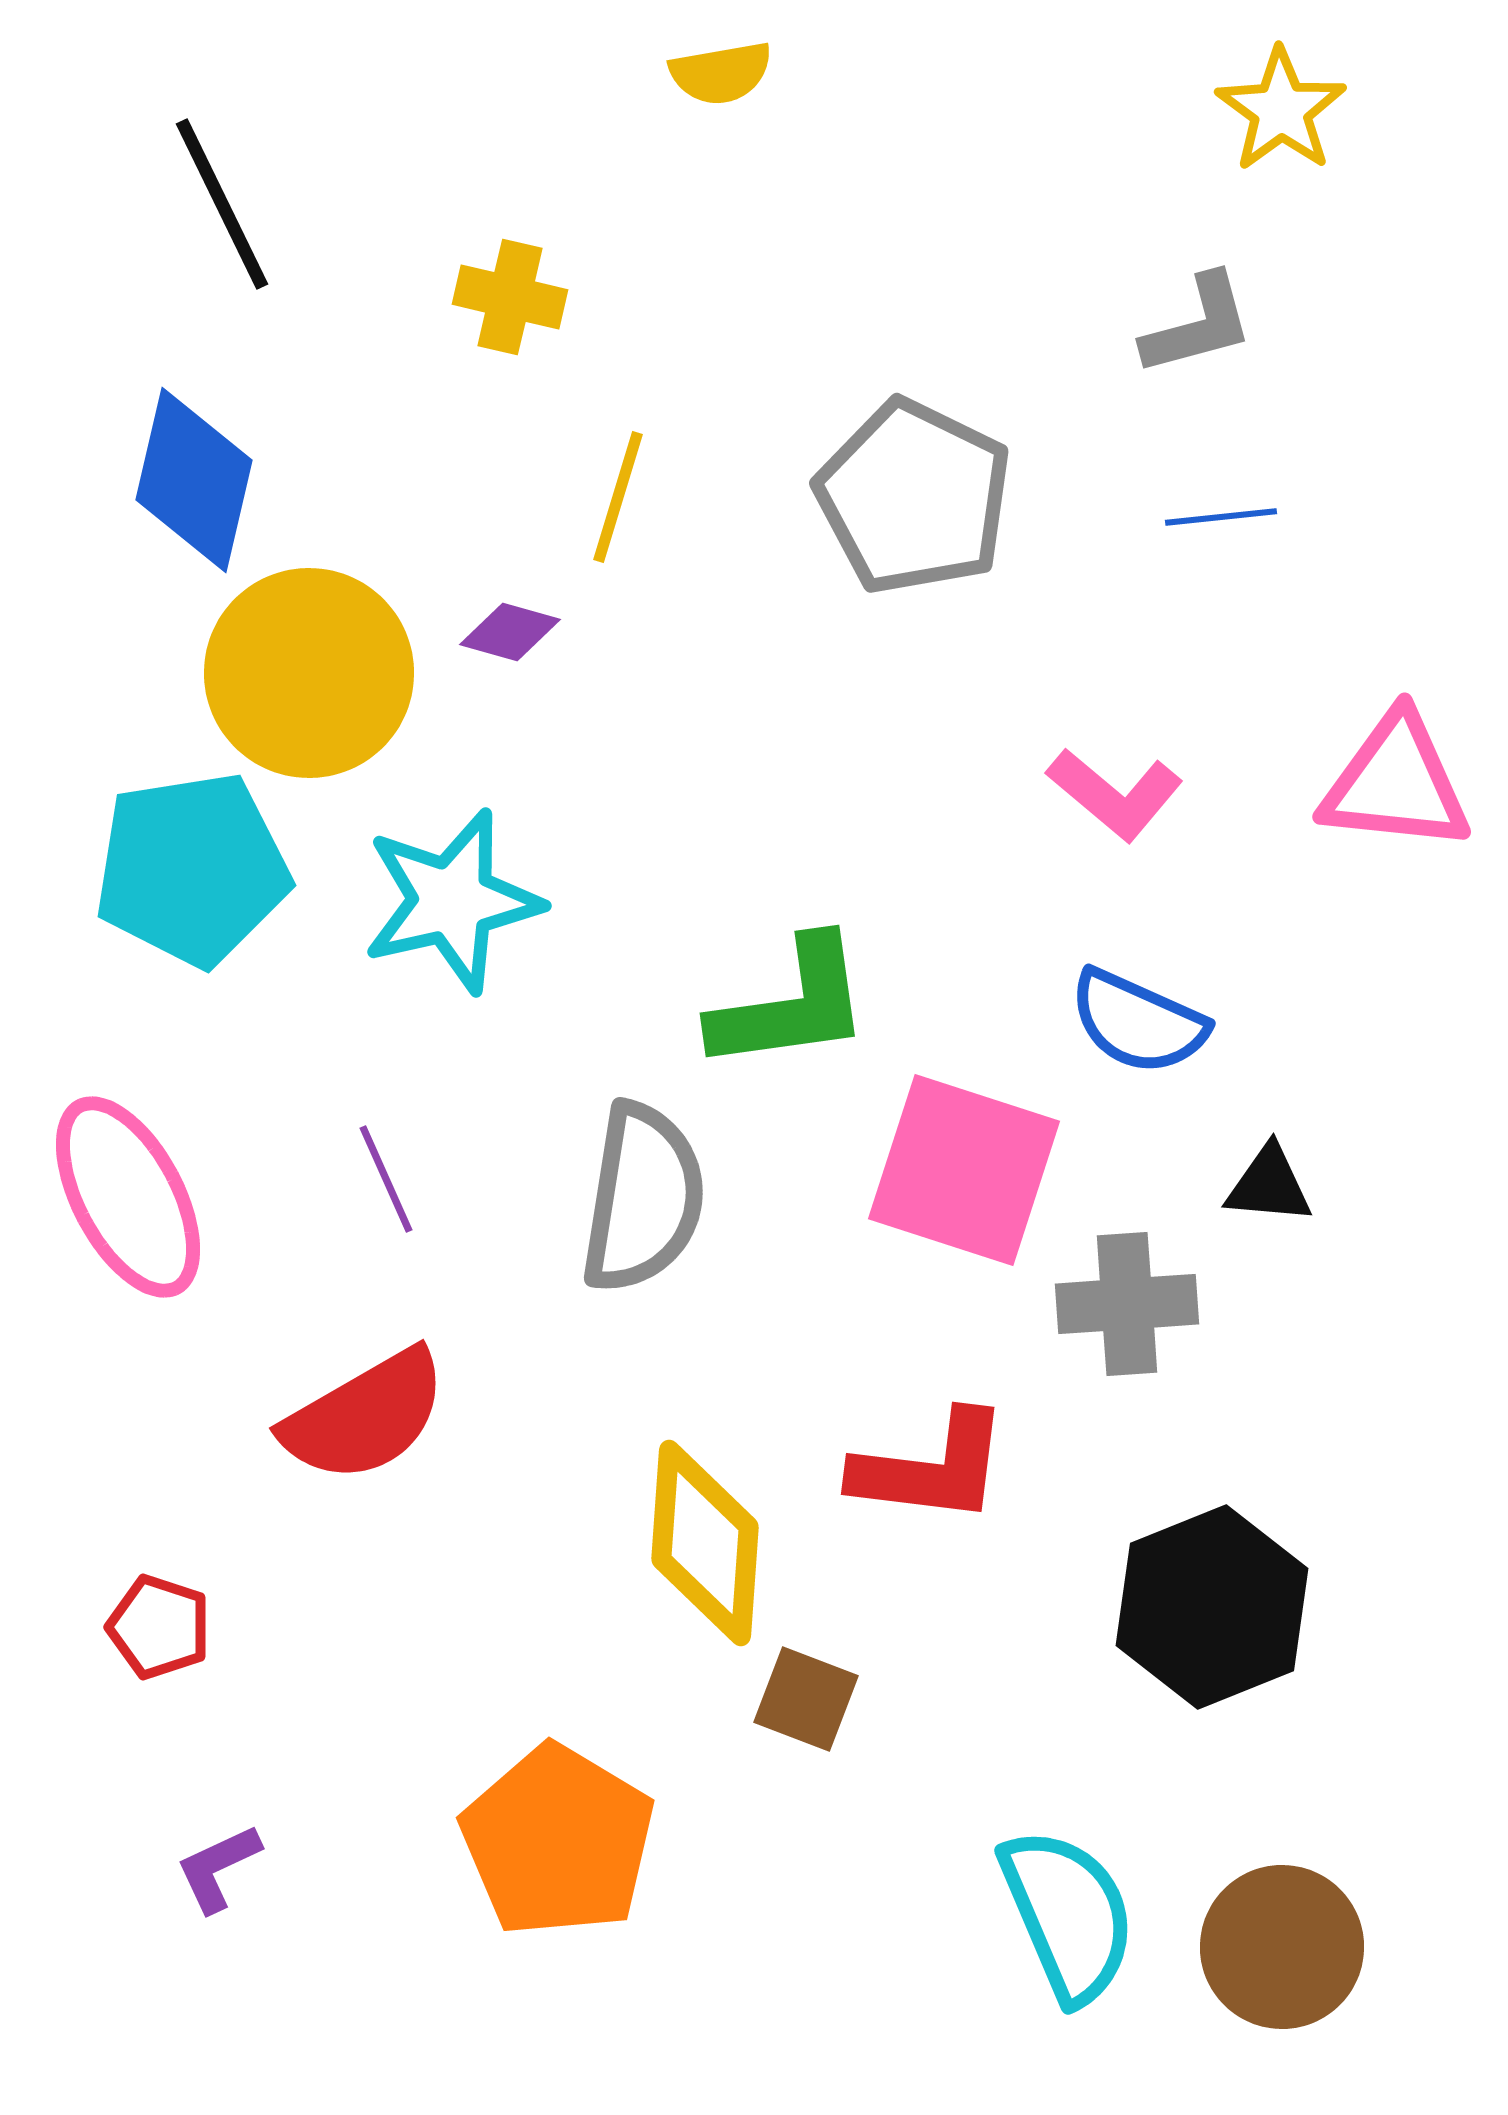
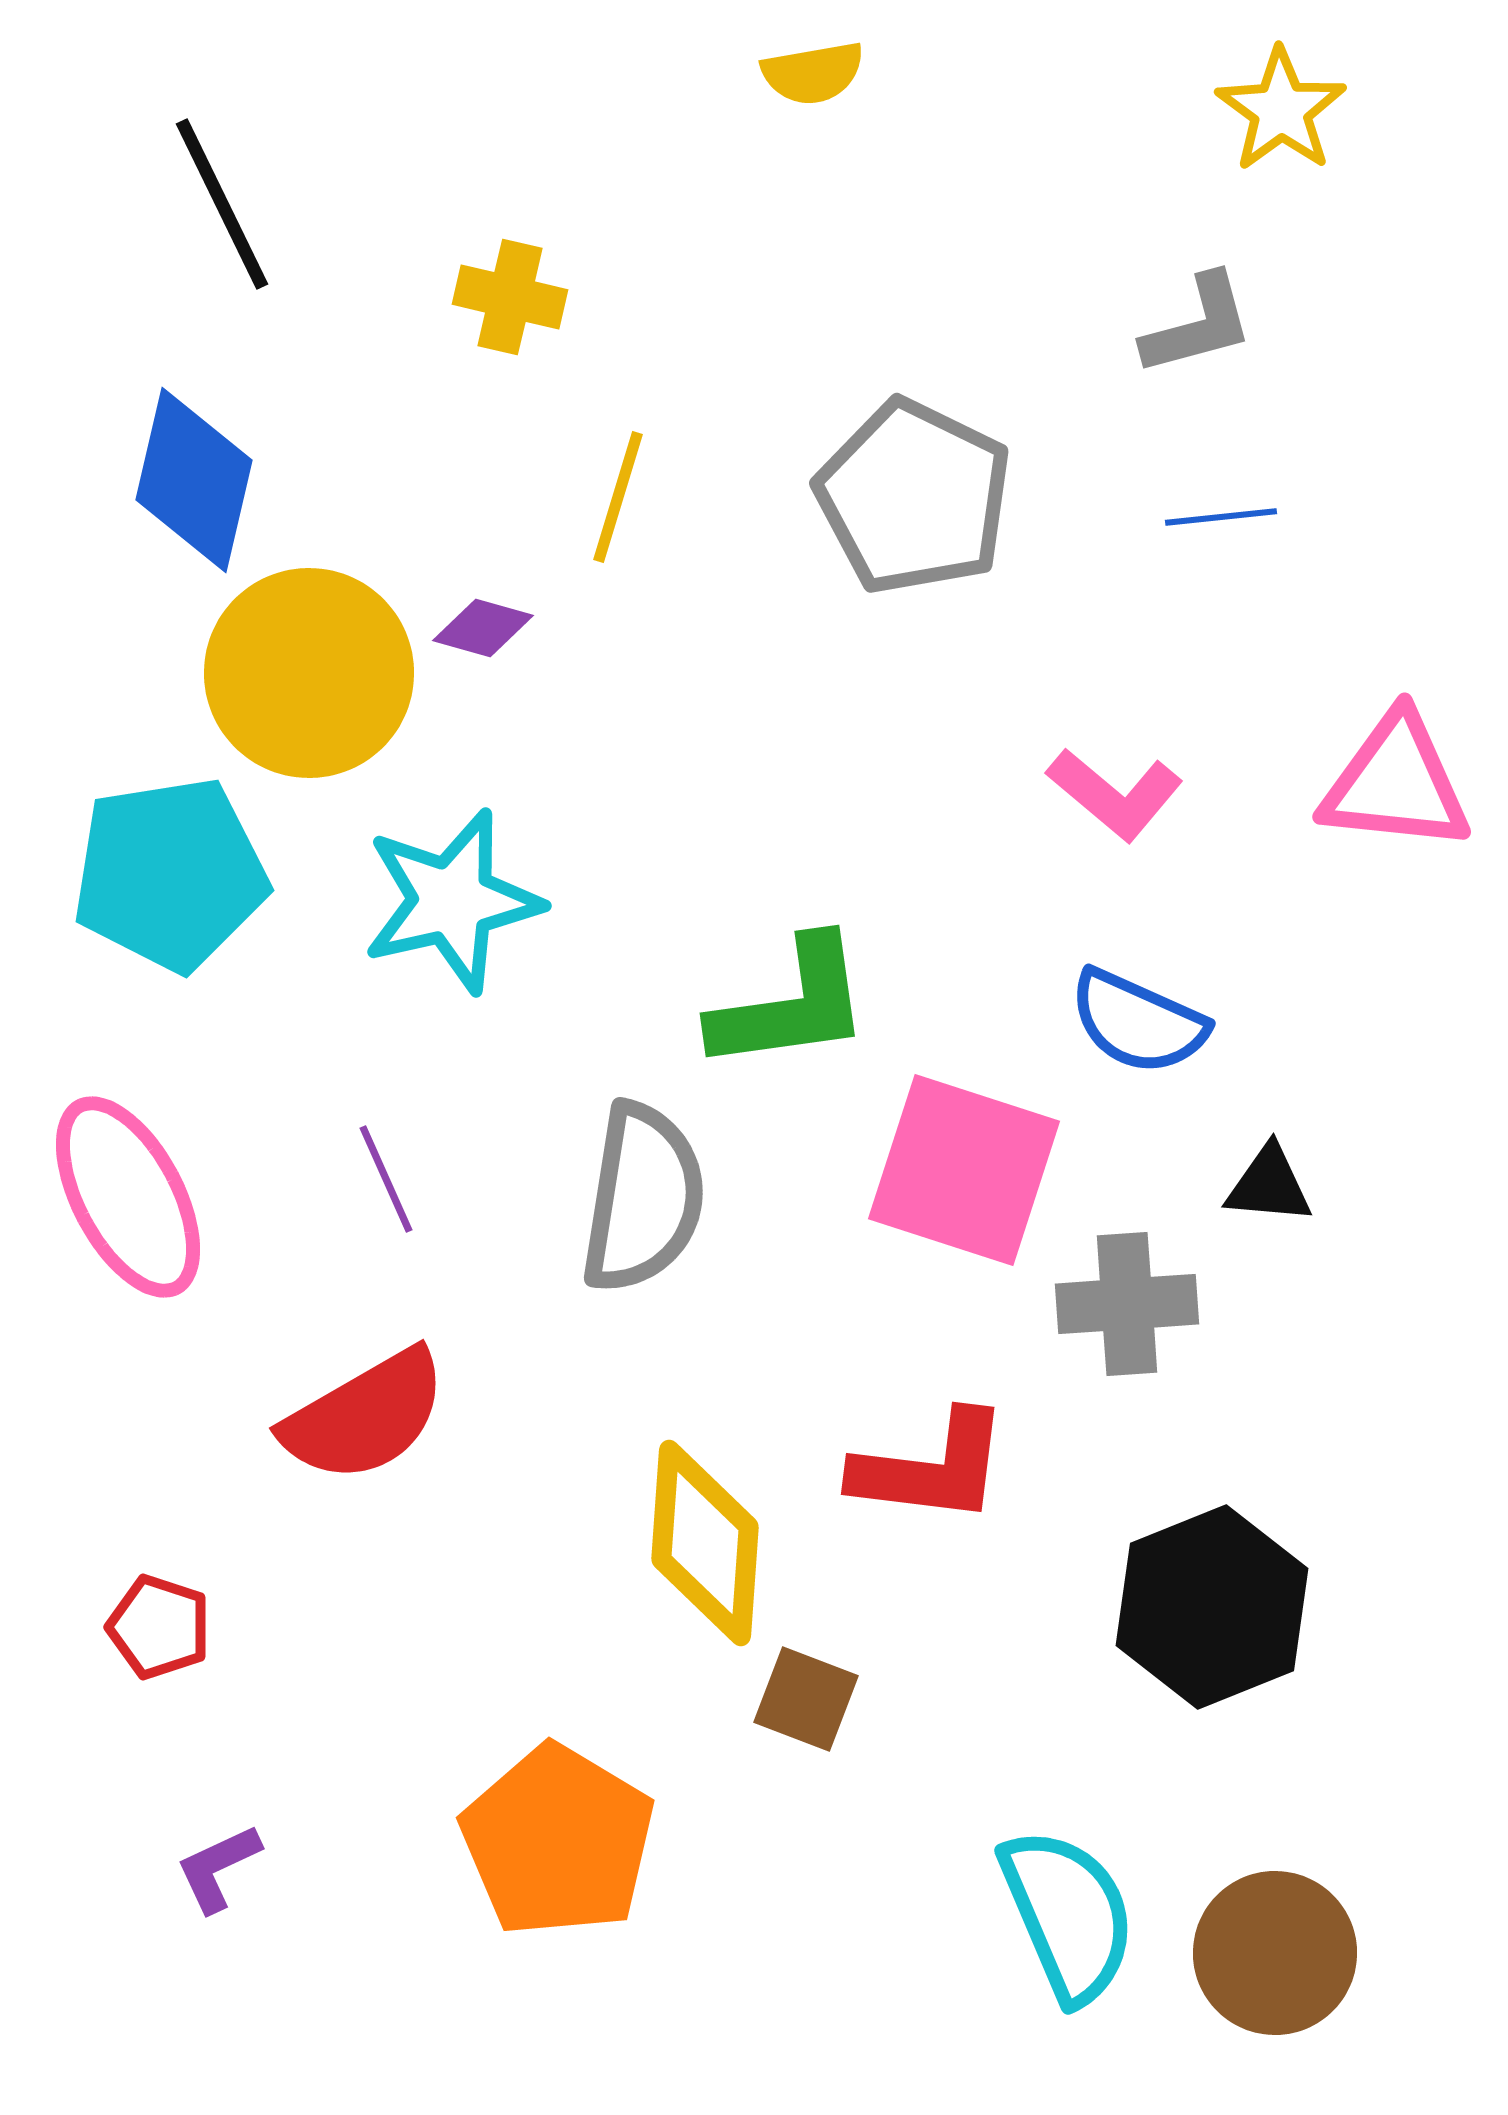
yellow semicircle: moved 92 px right
purple diamond: moved 27 px left, 4 px up
cyan pentagon: moved 22 px left, 5 px down
brown circle: moved 7 px left, 6 px down
